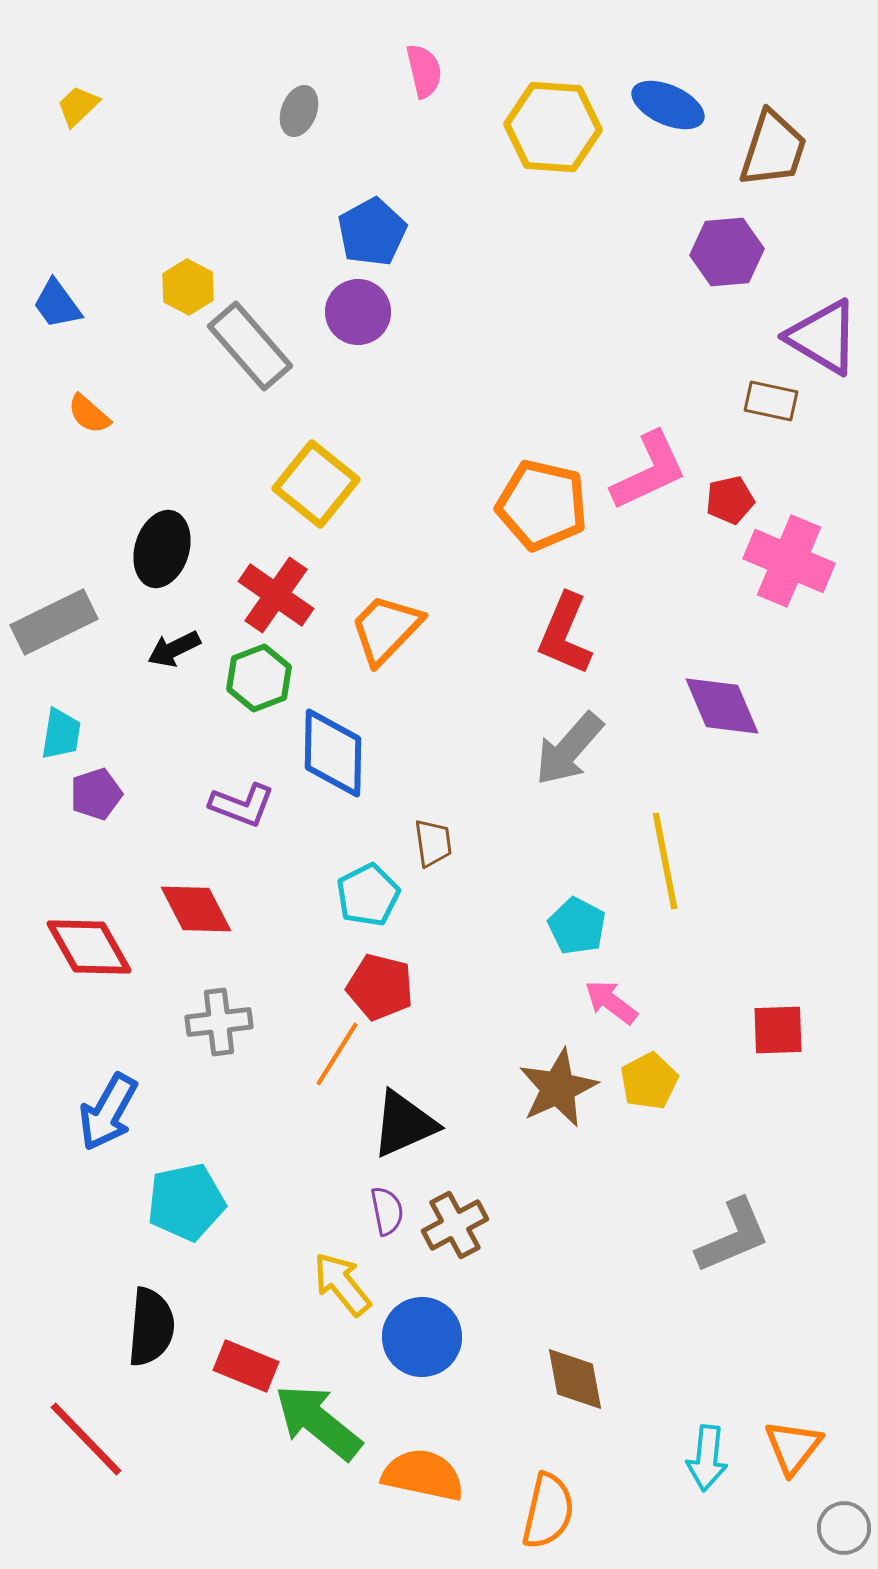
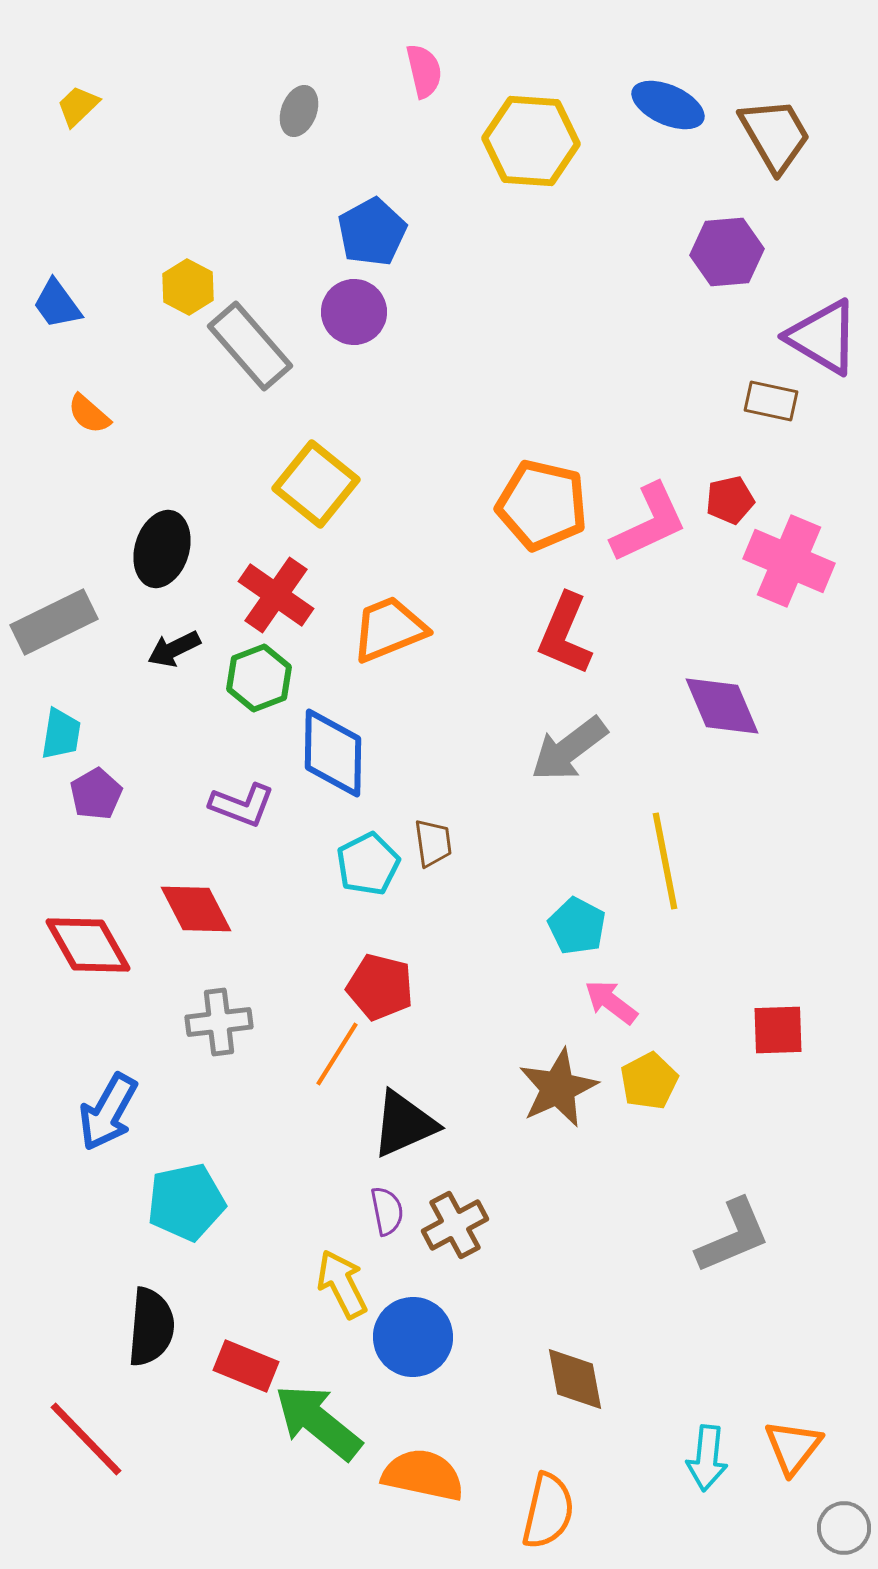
yellow hexagon at (553, 127): moved 22 px left, 14 px down
brown trapezoid at (773, 149): moved 2 px right, 14 px up; rotated 48 degrees counterclockwise
purple circle at (358, 312): moved 4 px left
pink L-shape at (649, 471): moved 52 px down
orange trapezoid at (386, 629): moved 3 px right; rotated 24 degrees clockwise
gray arrow at (569, 749): rotated 12 degrees clockwise
purple pentagon at (96, 794): rotated 12 degrees counterclockwise
cyan pentagon at (368, 895): moved 31 px up
red diamond at (89, 947): moved 1 px left, 2 px up
yellow arrow at (342, 1284): rotated 12 degrees clockwise
blue circle at (422, 1337): moved 9 px left
